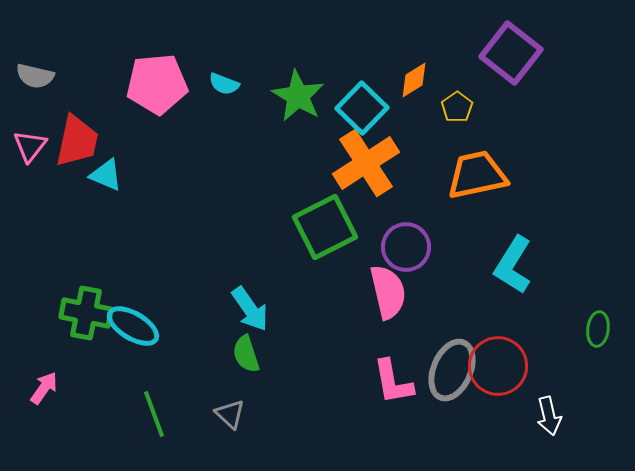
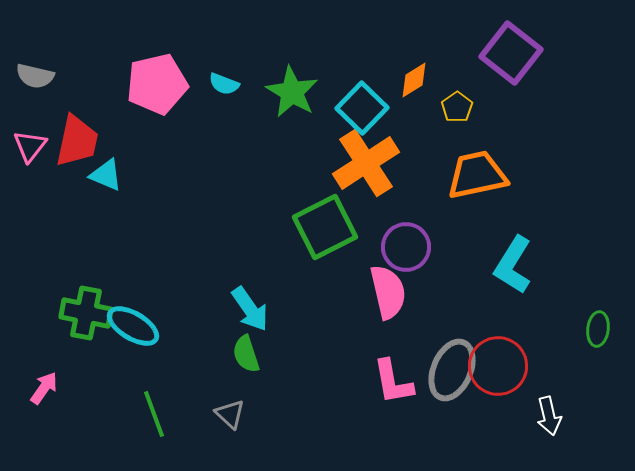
pink pentagon: rotated 8 degrees counterclockwise
green star: moved 6 px left, 4 px up
